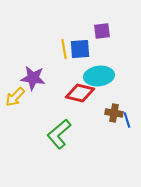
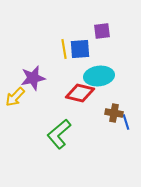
purple star: rotated 20 degrees counterclockwise
blue line: moved 1 px left, 2 px down
